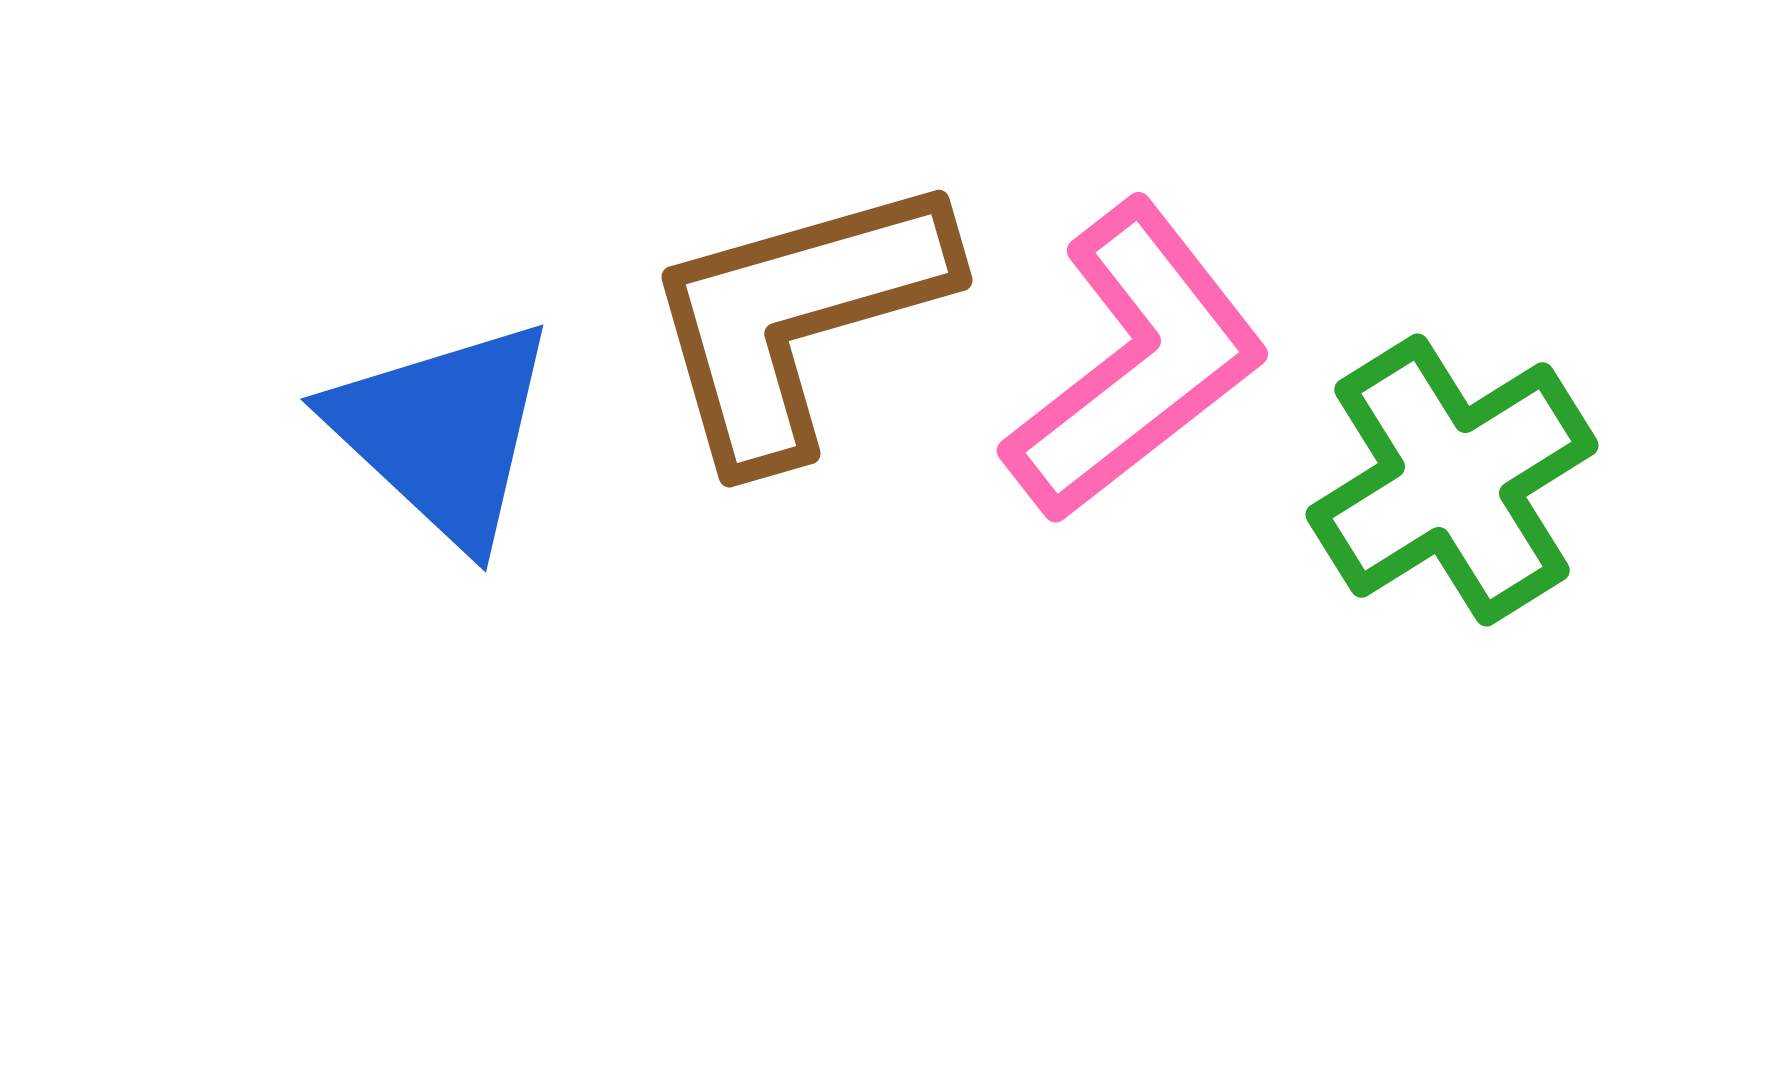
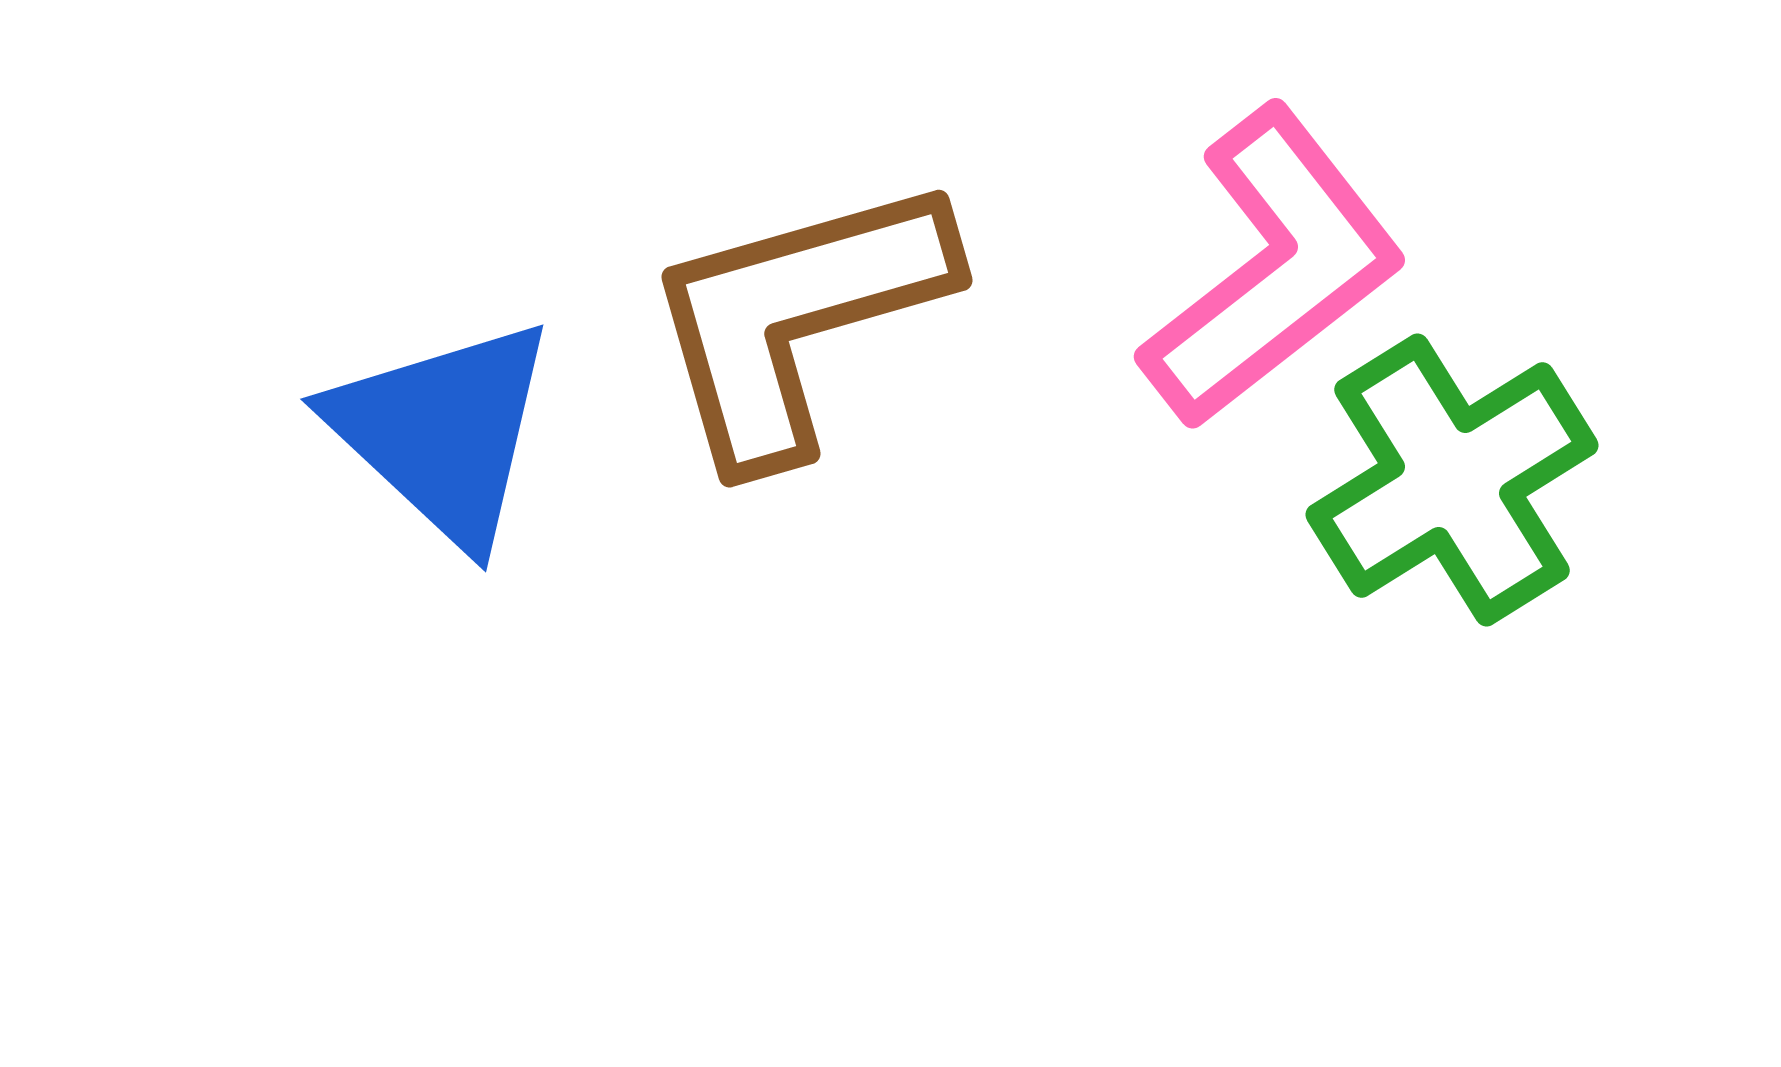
pink L-shape: moved 137 px right, 94 px up
